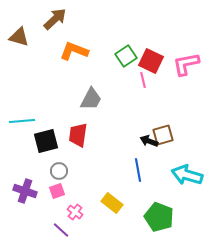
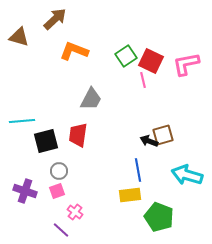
yellow rectangle: moved 18 px right, 8 px up; rotated 45 degrees counterclockwise
